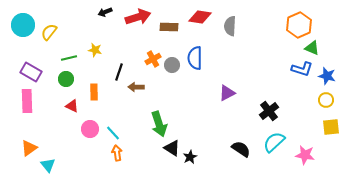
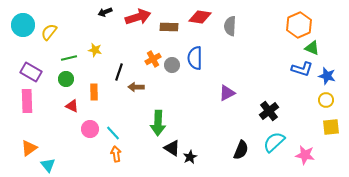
green arrow: moved 1 px left, 1 px up; rotated 20 degrees clockwise
black semicircle: moved 1 px down; rotated 78 degrees clockwise
orange arrow: moved 1 px left, 1 px down
